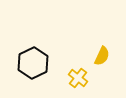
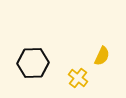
black hexagon: rotated 24 degrees clockwise
